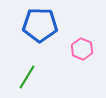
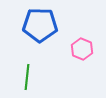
green line: rotated 25 degrees counterclockwise
